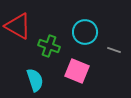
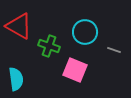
red triangle: moved 1 px right
pink square: moved 2 px left, 1 px up
cyan semicircle: moved 19 px left, 1 px up; rotated 10 degrees clockwise
